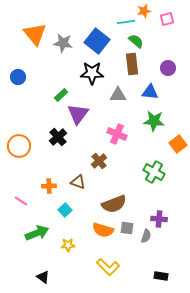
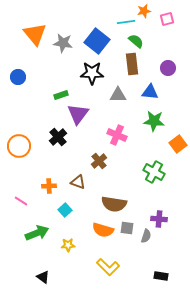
green rectangle: rotated 24 degrees clockwise
pink cross: moved 1 px down
brown semicircle: rotated 30 degrees clockwise
